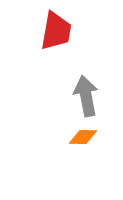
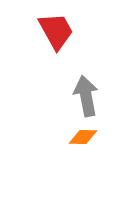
red trapezoid: rotated 39 degrees counterclockwise
